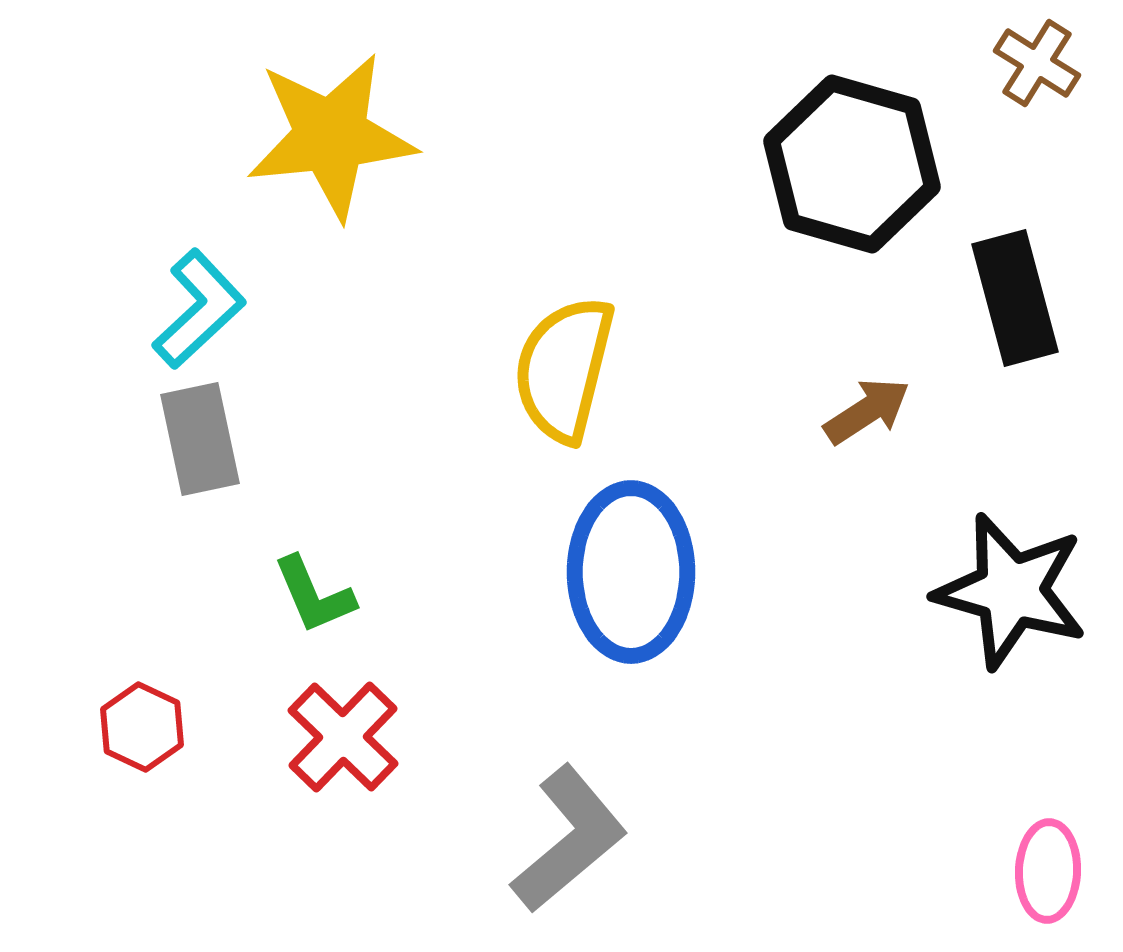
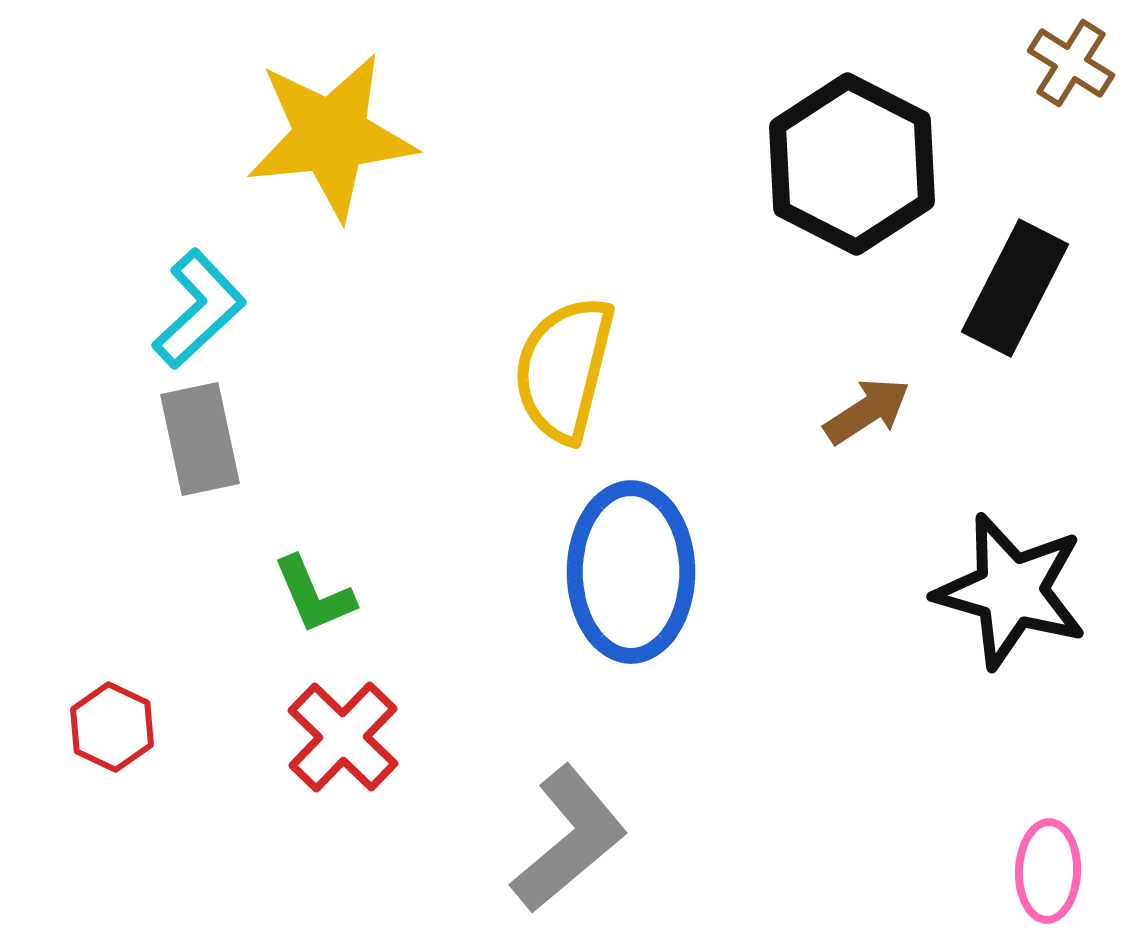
brown cross: moved 34 px right
black hexagon: rotated 11 degrees clockwise
black rectangle: moved 10 px up; rotated 42 degrees clockwise
red hexagon: moved 30 px left
